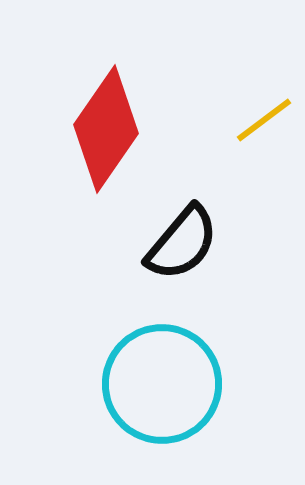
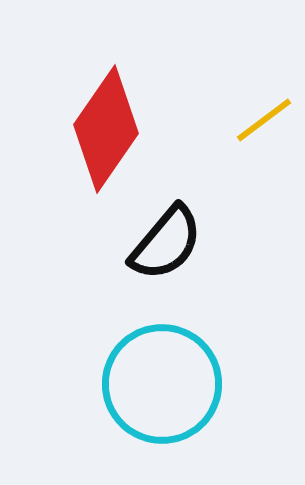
black semicircle: moved 16 px left
